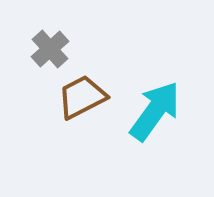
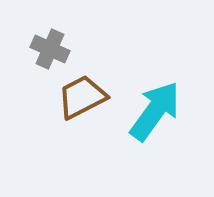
gray cross: rotated 24 degrees counterclockwise
